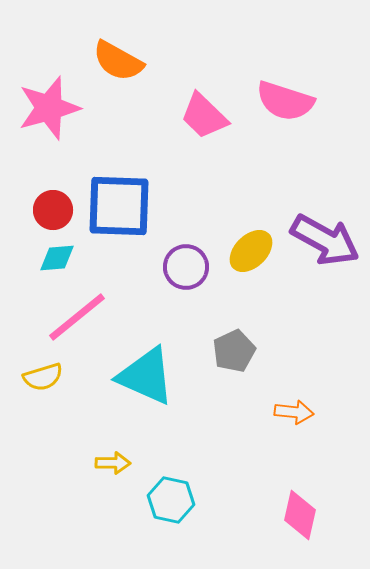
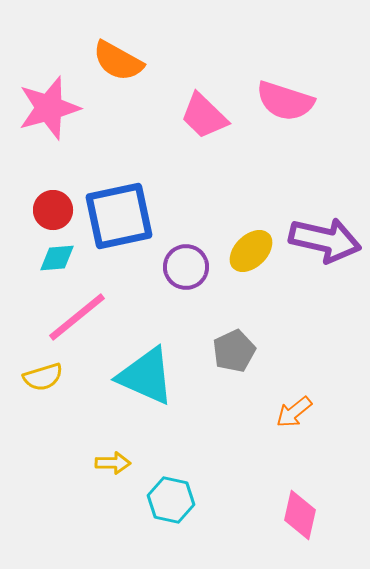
blue square: moved 10 px down; rotated 14 degrees counterclockwise
purple arrow: rotated 16 degrees counterclockwise
orange arrow: rotated 135 degrees clockwise
